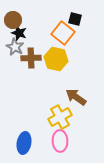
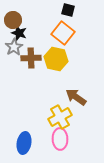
black square: moved 7 px left, 9 px up
gray star: moved 1 px left; rotated 12 degrees clockwise
pink ellipse: moved 2 px up
